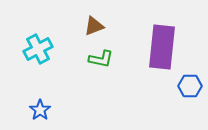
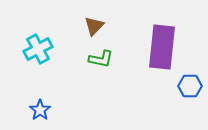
brown triangle: rotated 25 degrees counterclockwise
